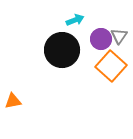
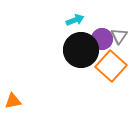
purple circle: moved 1 px right
black circle: moved 19 px right
